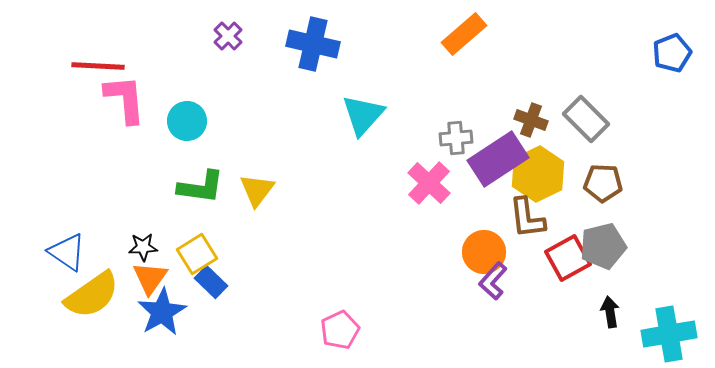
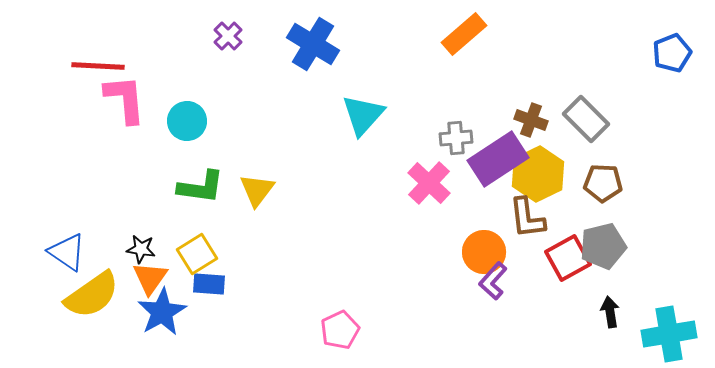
blue cross: rotated 18 degrees clockwise
black star: moved 2 px left, 2 px down; rotated 12 degrees clockwise
blue rectangle: moved 2 px left, 2 px down; rotated 40 degrees counterclockwise
